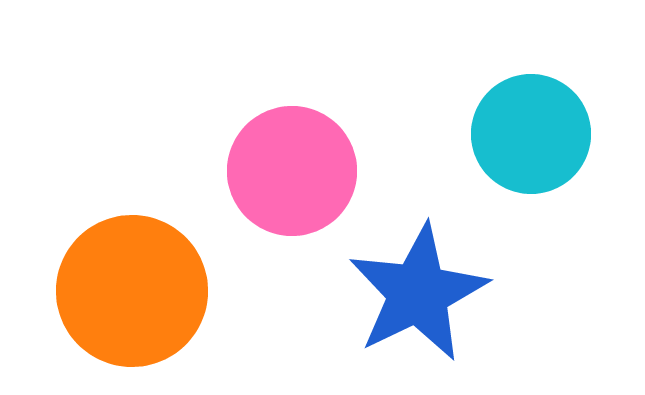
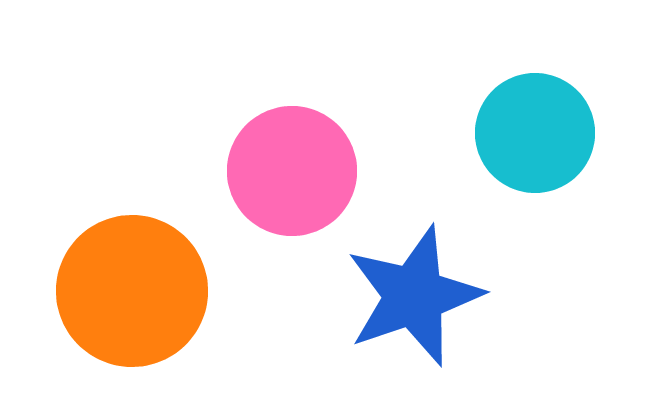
cyan circle: moved 4 px right, 1 px up
blue star: moved 4 px left, 3 px down; rotated 7 degrees clockwise
